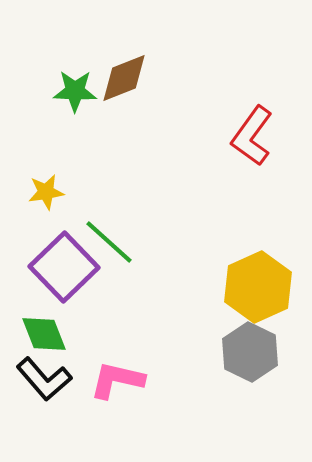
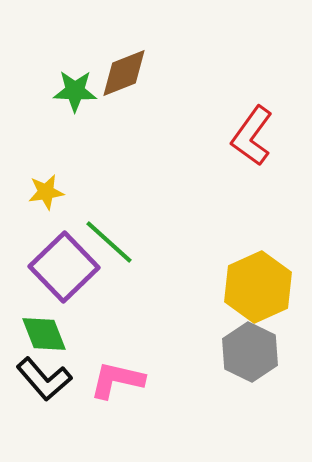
brown diamond: moved 5 px up
